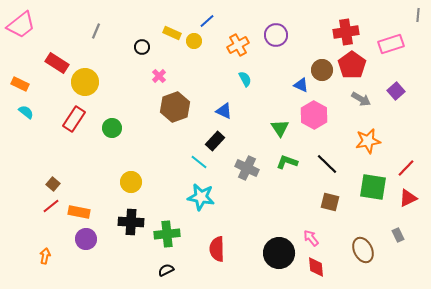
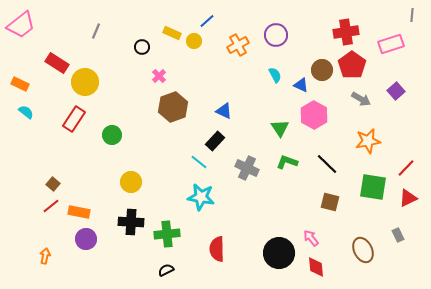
gray line at (418, 15): moved 6 px left
cyan semicircle at (245, 79): moved 30 px right, 4 px up
brown hexagon at (175, 107): moved 2 px left
green circle at (112, 128): moved 7 px down
